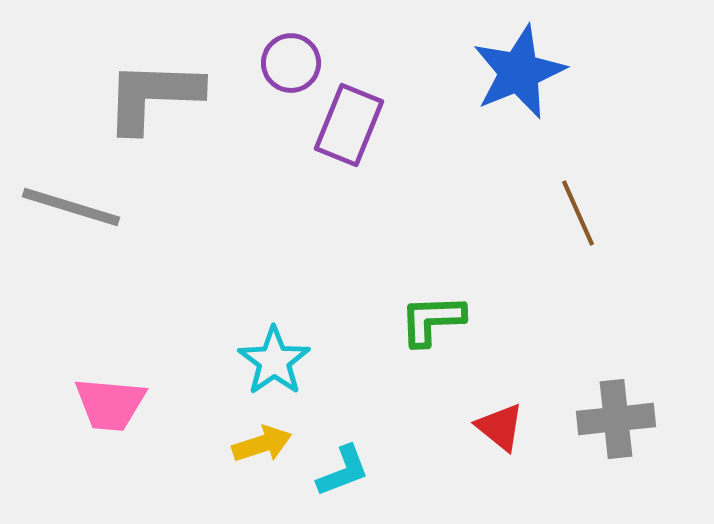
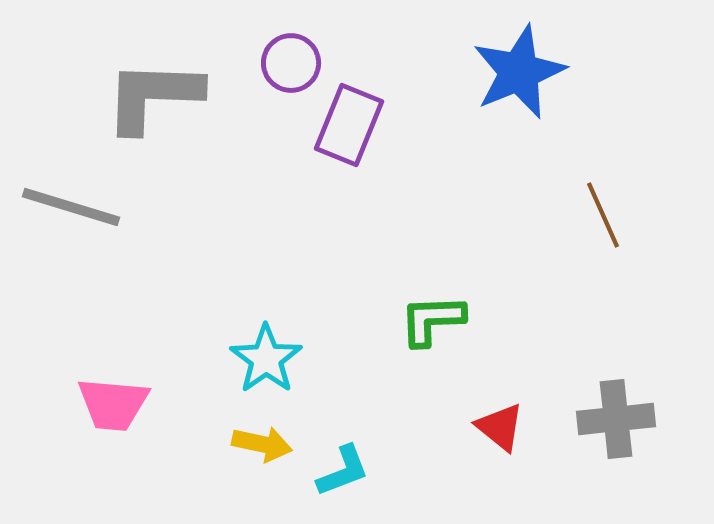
brown line: moved 25 px right, 2 px down
cyan star: moved 8 px left, 2 px up
pink trapezoid: moved 3 px right
yellow arrow: rotated 30 degrees clockwise
